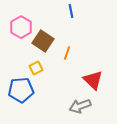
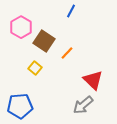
blue line: rotated 40 degrees clockwise
brown square: moved 1 px right
orange line: rotated 24 degrees clockwise
yellow square: moved 1 px left; rotated 24 degrees counterclockwise
blue pentagon: moved 1 px left, 16 px down
gray arrow: moved 3 px right, 1 px up; rotated 20 degrees counterclockwise
